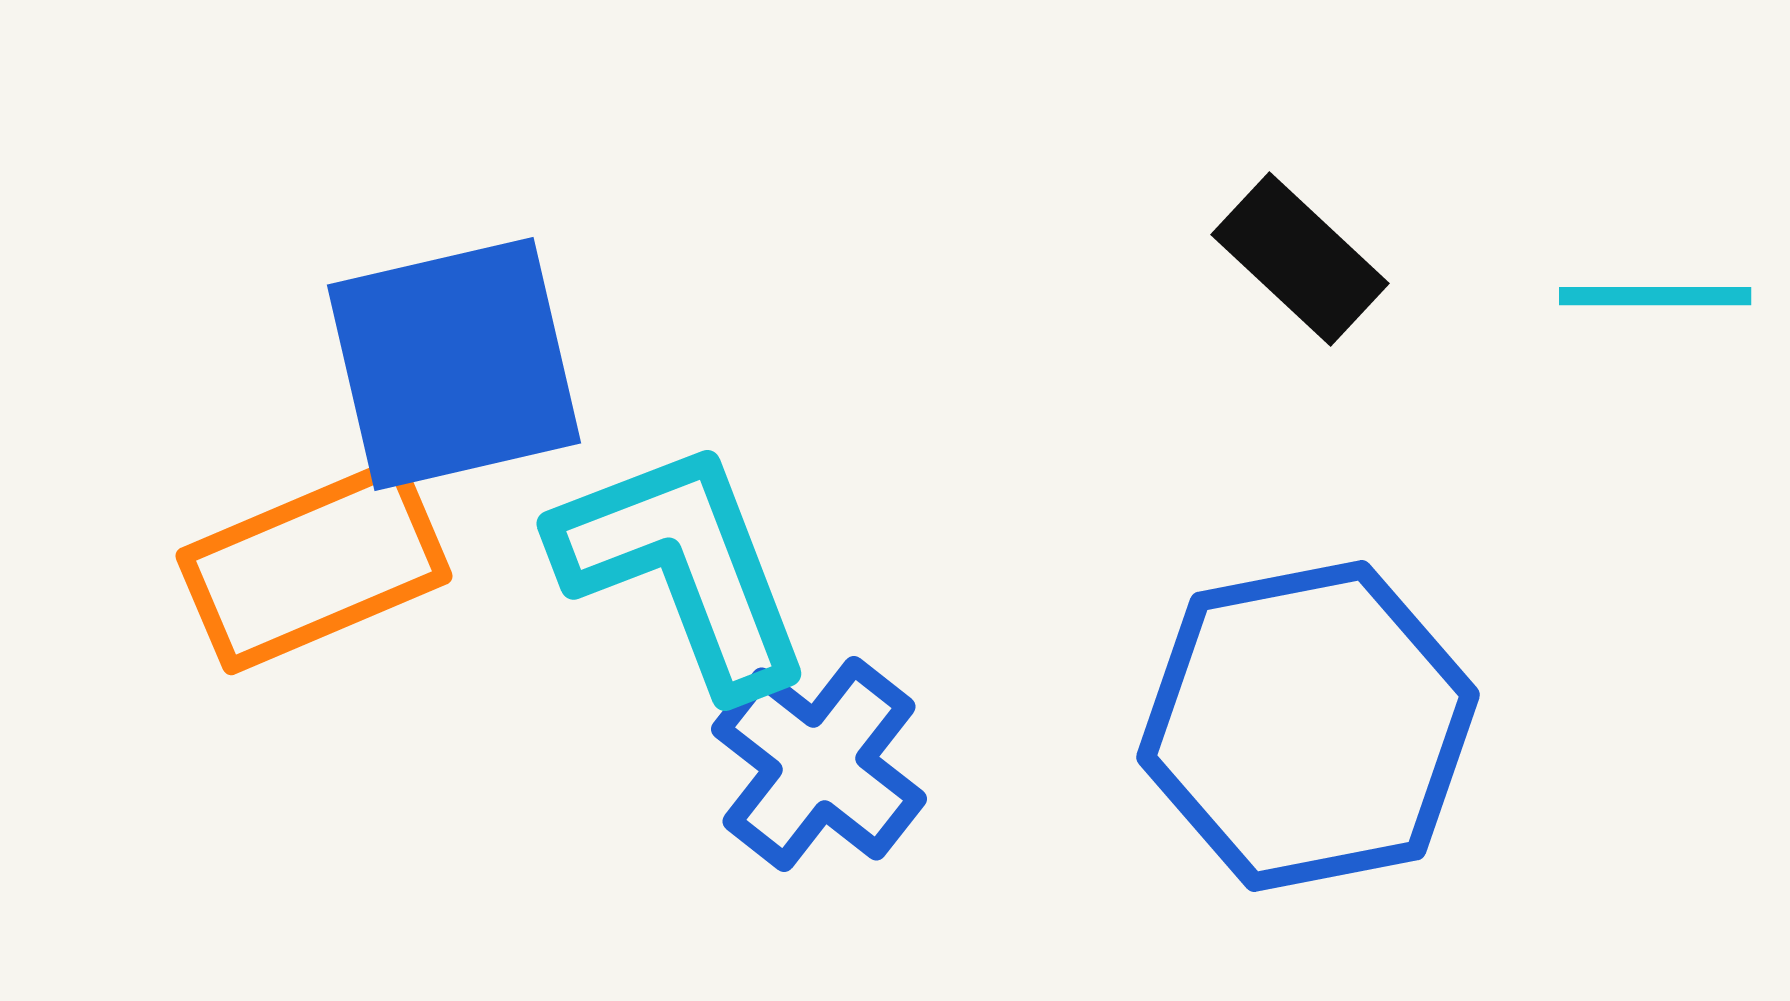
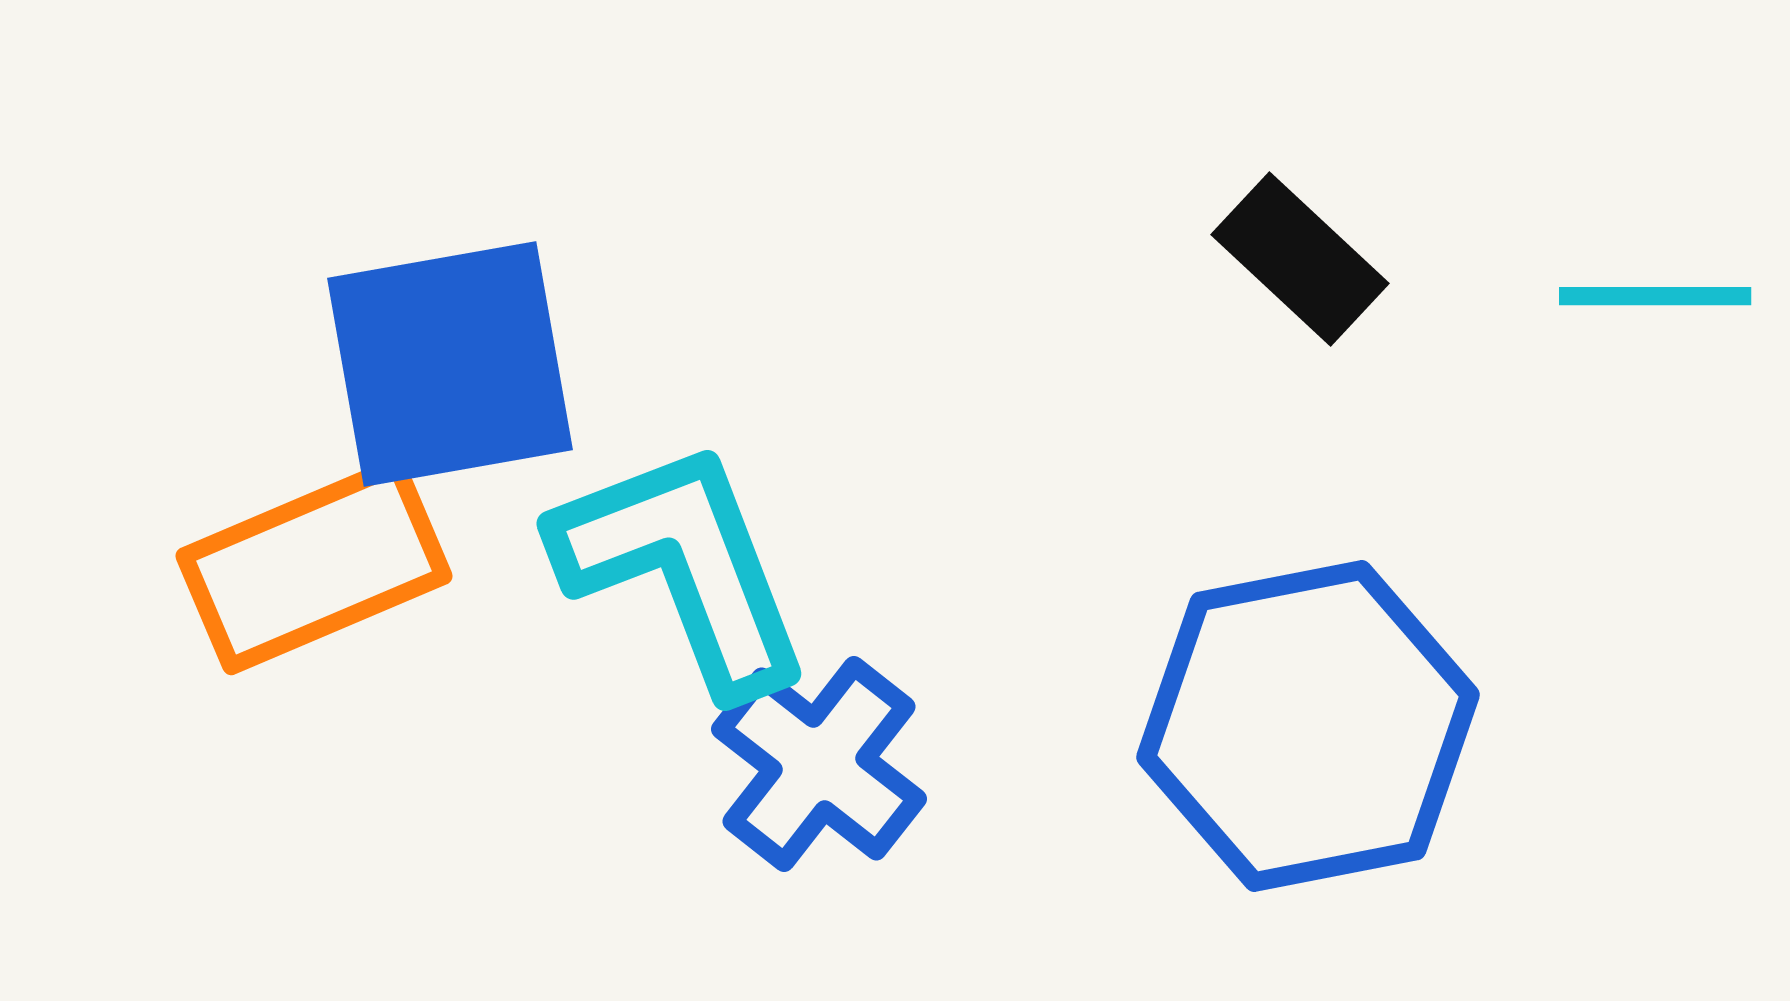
blue square: moved 4 px left; rotated 3 degrees clockwise
